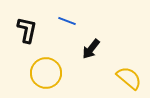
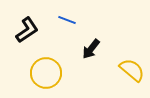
blue line: moved 1 px up
black L-shape: rotated 44 degrees clockwise
yellow semicircle: moved 3 px right, 8 px up
